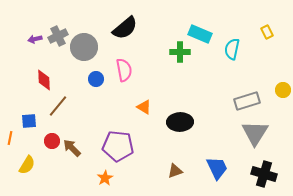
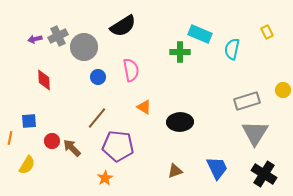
black semicircle: moved 2 px left, 2 px up; rotated 8 degrees clockwise
pink semicircle: moved 7 px right
blue circle: moved 2 px right, 2 px up
brown line: moved 39 px right, 12 px down
black cross: rotated 15 degrees clockwise
